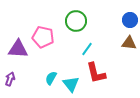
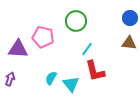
blue circle: moved 2 px up
red L-shape: moved 1 px left, 2 px up
